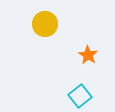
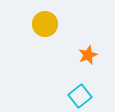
orange star: rotated 18 degrees clockwise
